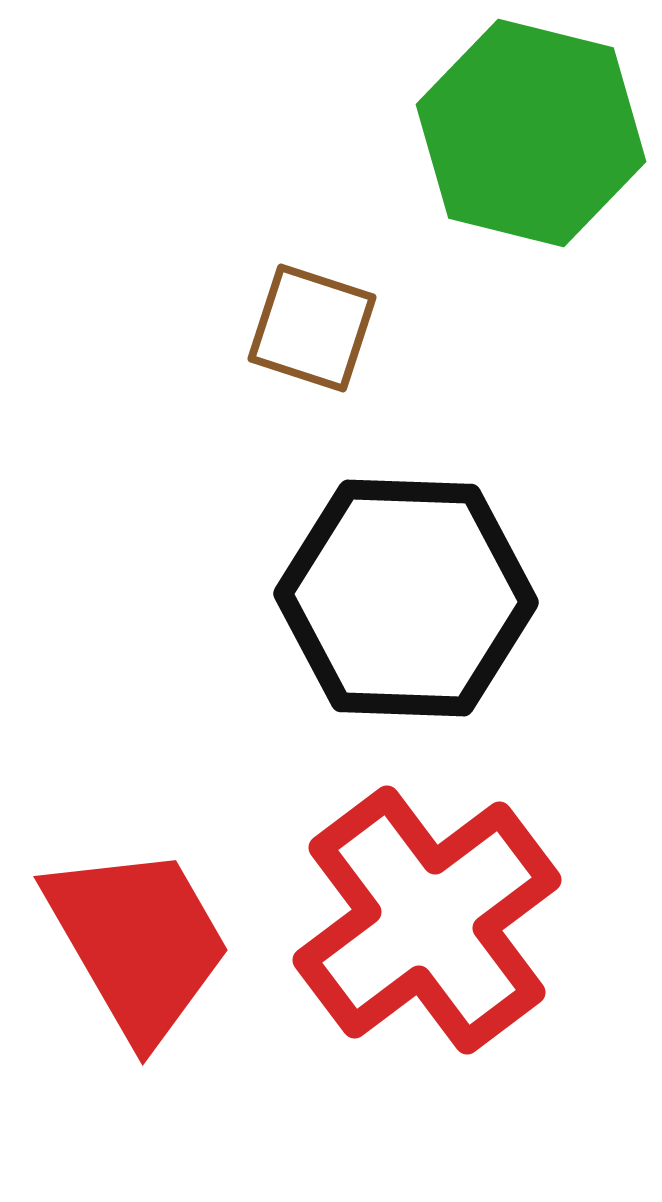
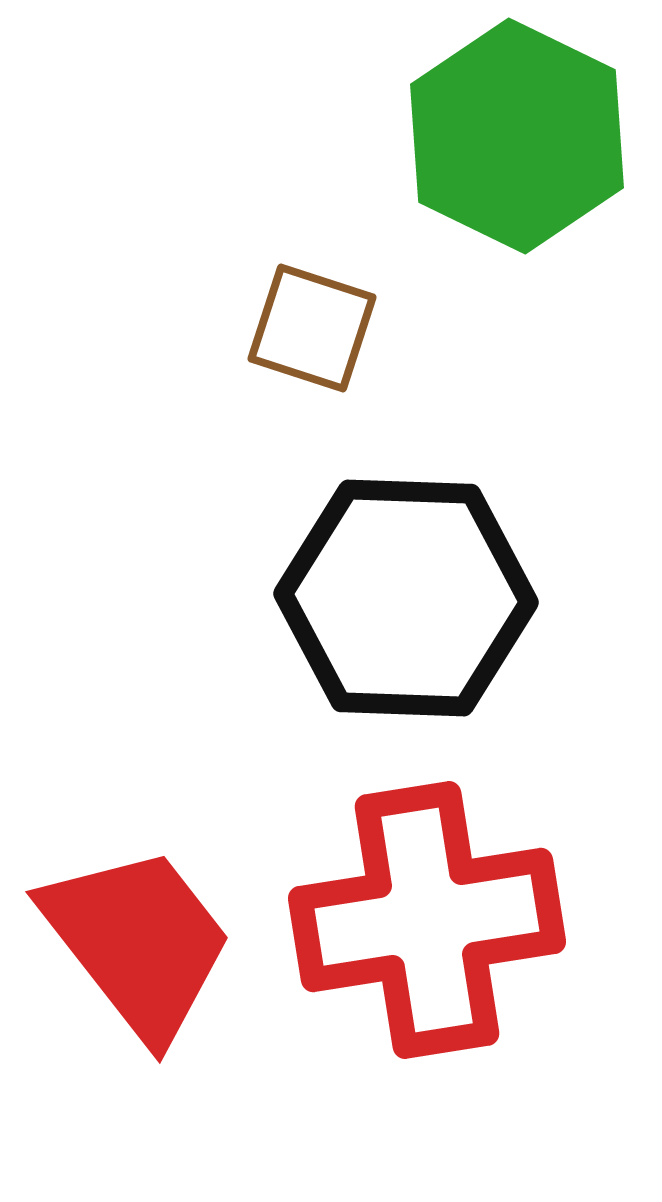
green hexagon: moved 14 px left, 3 px down; rotated 12 degrees clockwise
red cross: rotated 28 degrees clockwise
red trapezoid: rotated 8 degrees counterclockwise
